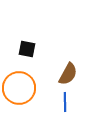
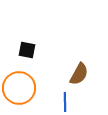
black square: moved 1 px down
brown semicircle: moved 11 px right
